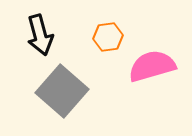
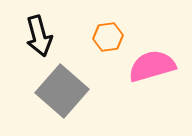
black arrow: moved 1 px left, 1 px down
